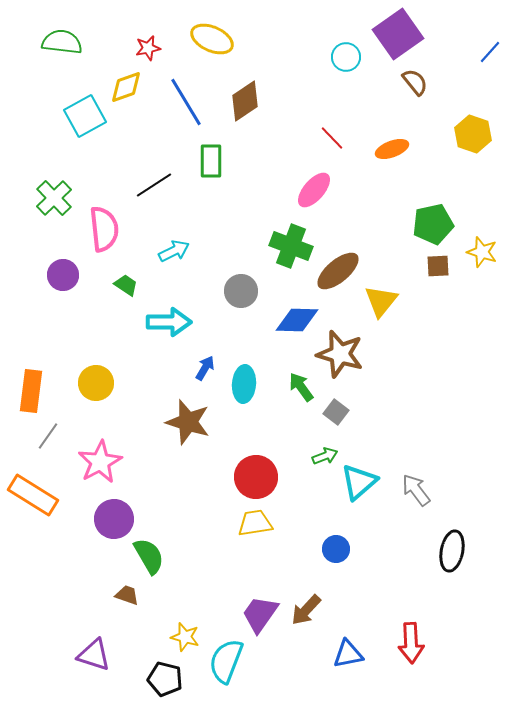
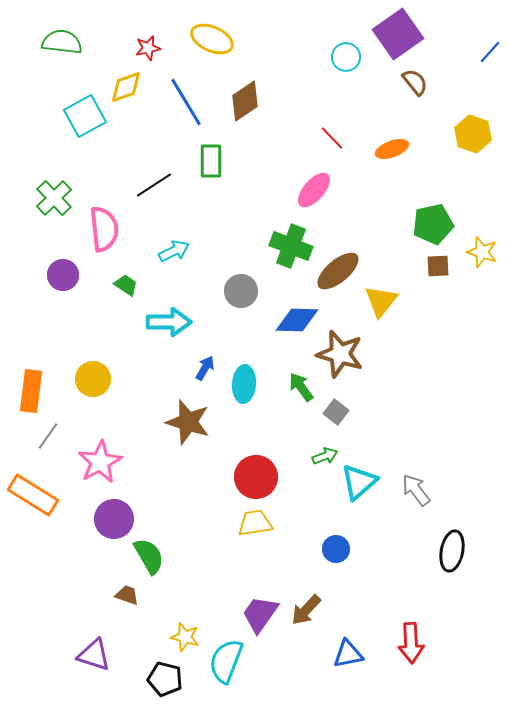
yellow circle at (96, 383): moved 3 px left, 4 px up
